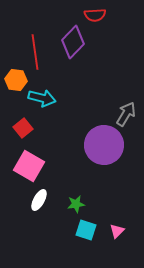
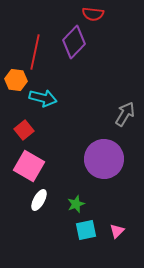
red semicircle: moved 2 px left, 1 px up; rotated 10 degrees clockwise
purple diamond: moved 1 px right
red line: rotated 20 degrees clockwise
cyan arrow: moved 1 px right
gray arrow: moved 1 px left
red square: moved 1 px right, 2 px down
purple circle: moved 14 px down
green star: rotated 12 degrees counterclockwise
cyan square: rotated 30 degrees counterclockwise
